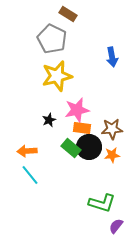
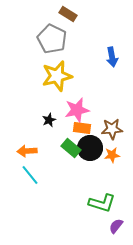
black circle: moved 1 px right, 1 px down
